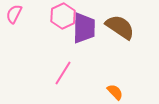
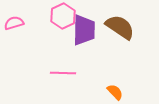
pink semicircle: moved 9 px down; rotated 48 degrees clockwise
purple trapezoid: moved 2 px down
pink line: rotated 60 degrees clockwise
